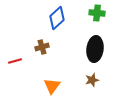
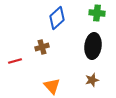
black ellipse: moved 2 px left, 3 px up
orange triangle: rotated 18 degrees counterclockwise
